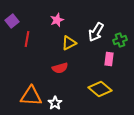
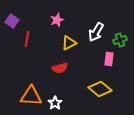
purple square: rotated 16 degrees counterclockwise
